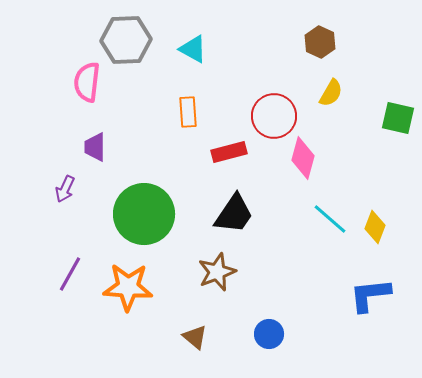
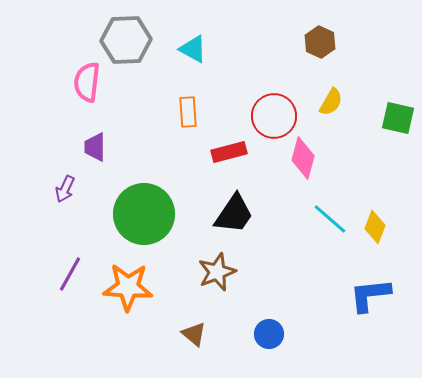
yellow semicircle: moved 9 px down
brown triangle: moved 1 px left, 3 px up
